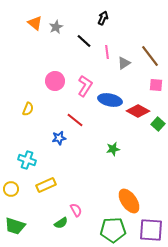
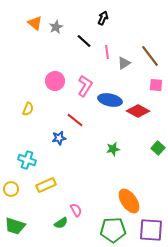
green square: moved 24 px down
